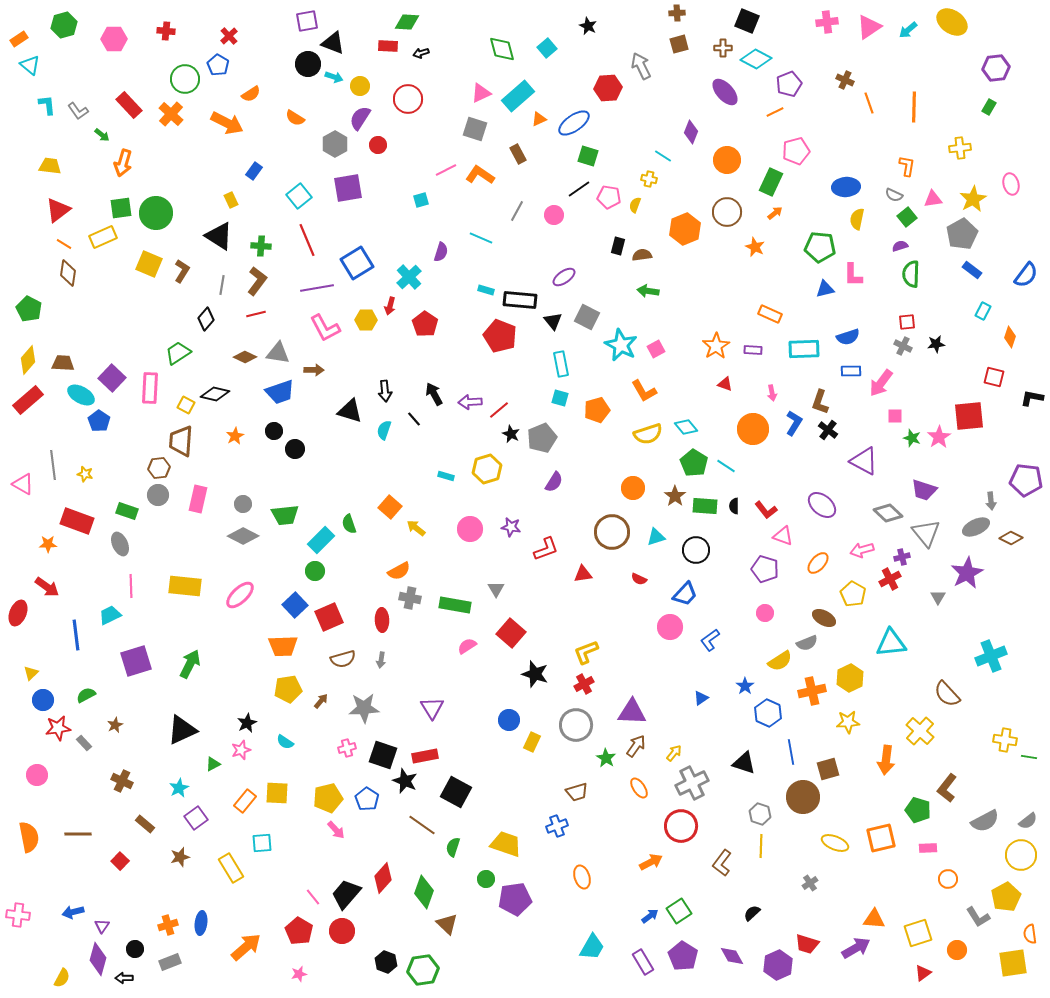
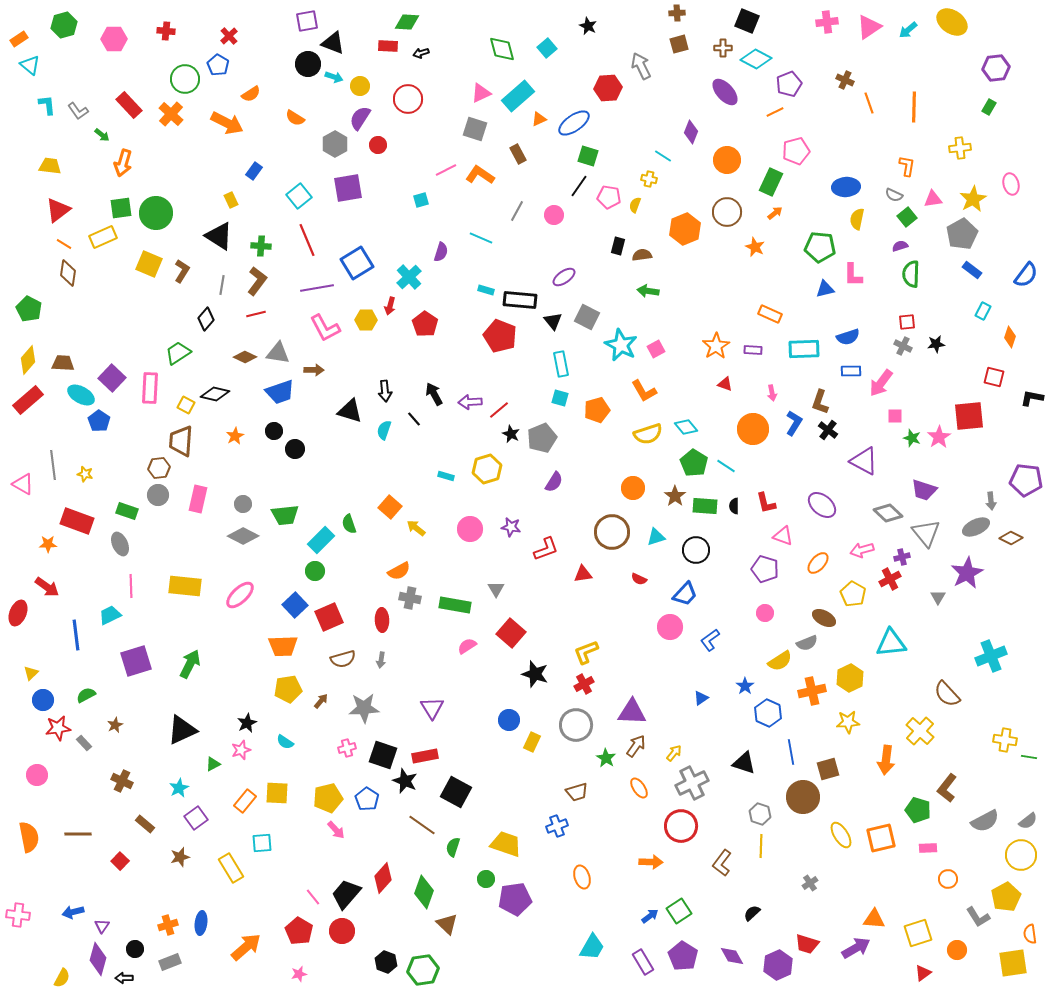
black line at (579, 189): moved 3 px up; rotated 20 degrees counterclockwise
red L-shape at (766, 510): moved 7 px up; rotated 25 degrees clockwise
yellow ellipse at (835, 843): moved 6 px right, 8 px up; rotated 36 degrees clockwise
orange arrow at (651, 862): rotated 30 degrees clockwise
